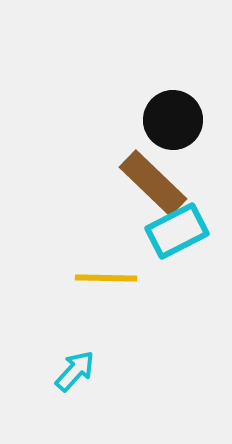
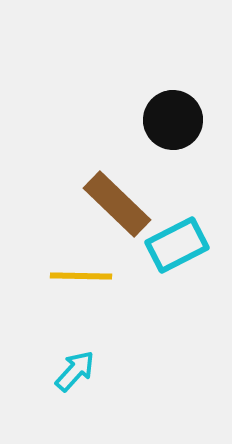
brown rectangle: moved 36 px left, 21 px down
cyan rectangle: moved 14 px down
yellow line: moved 25 px left, 2 px up
